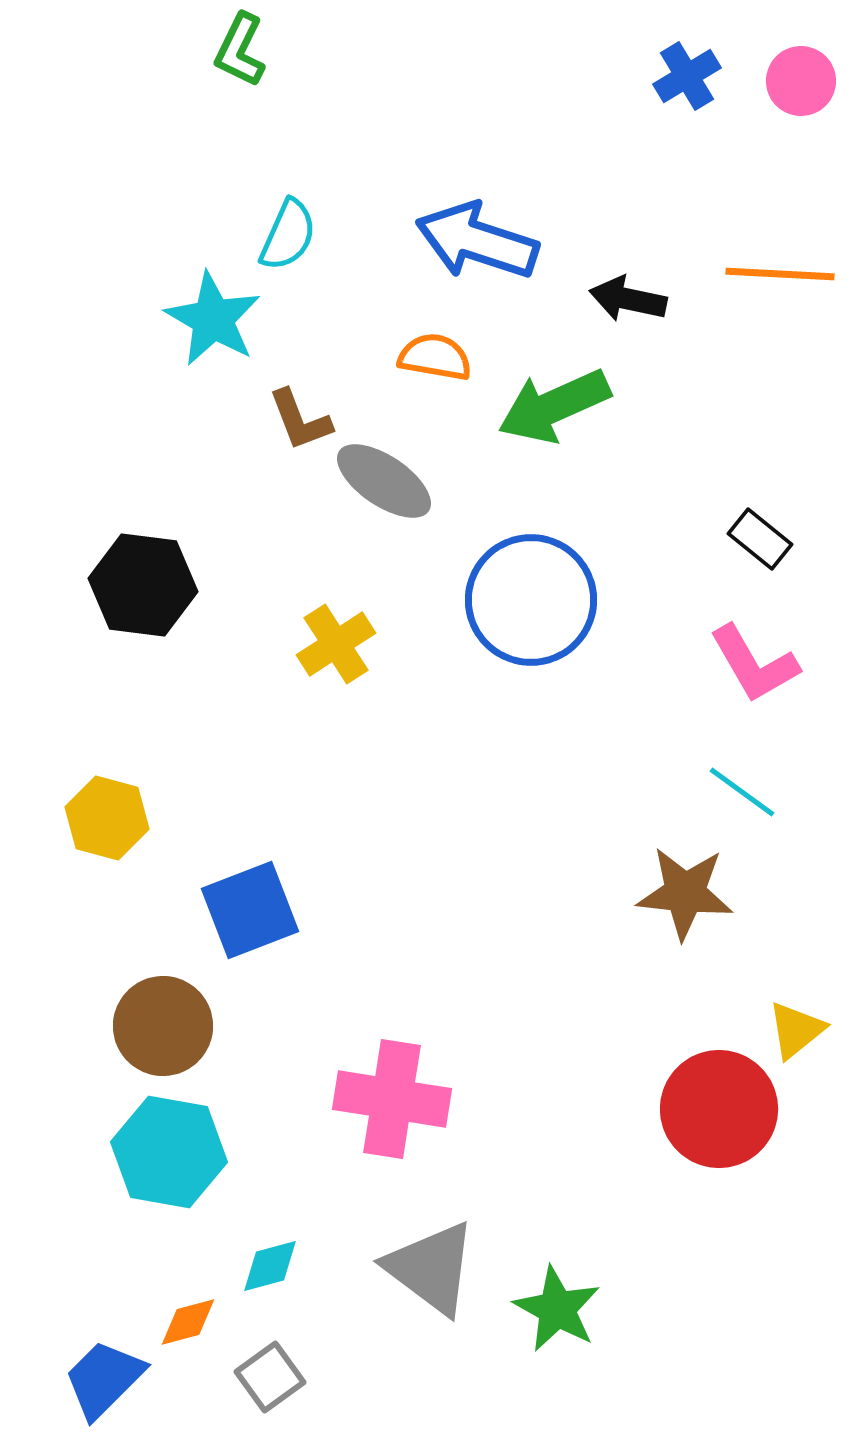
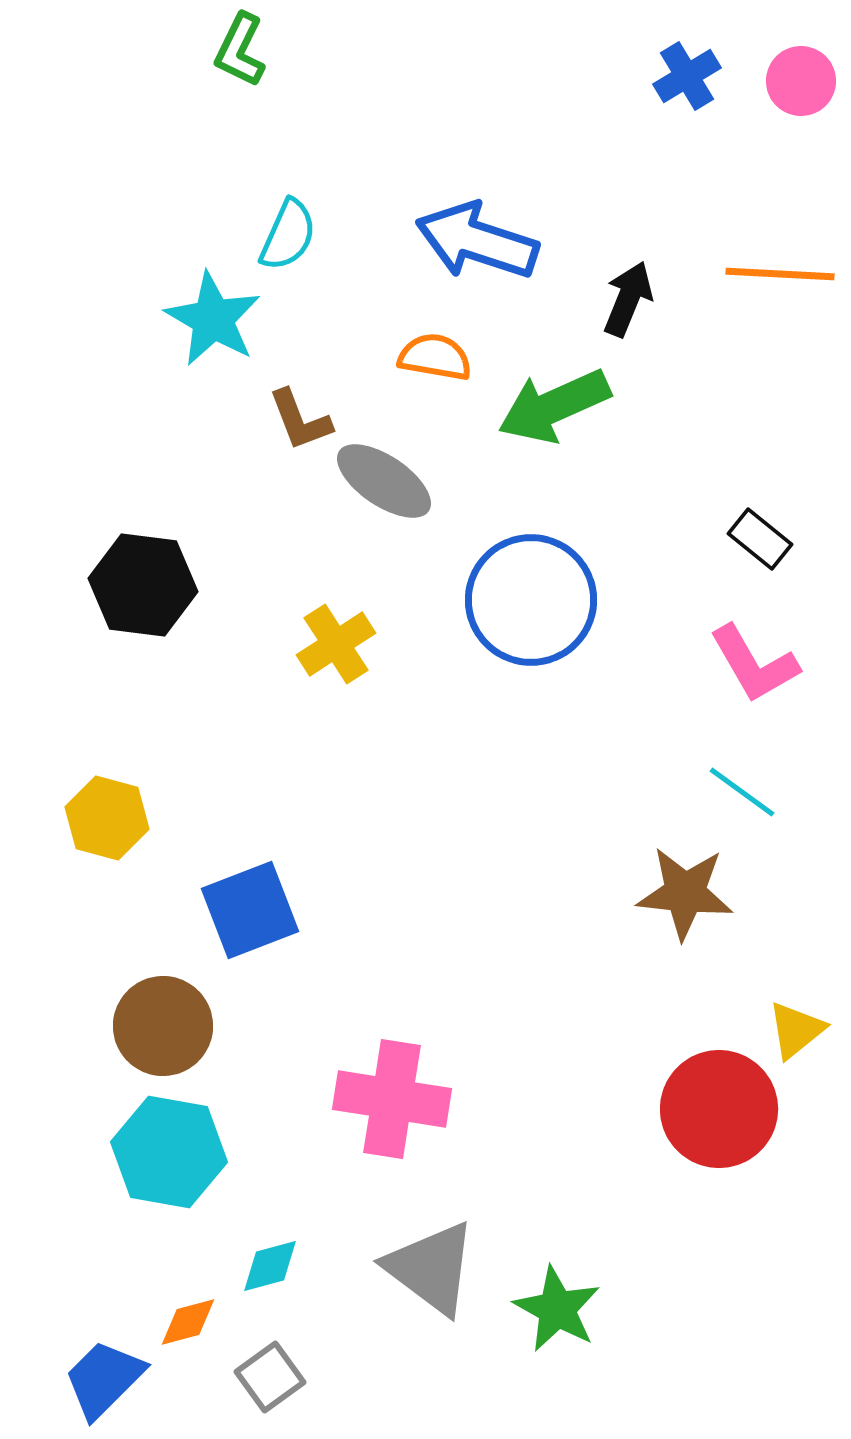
black arrow: rotated 100 degrees clockwise
